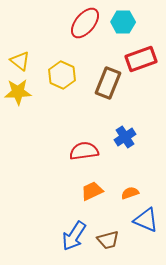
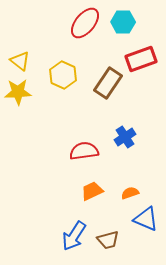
yellow hexagon: moved 1 px right
brown rectangle: rotated 12 degrees clockwise
blue triangle: moved 1 px up
